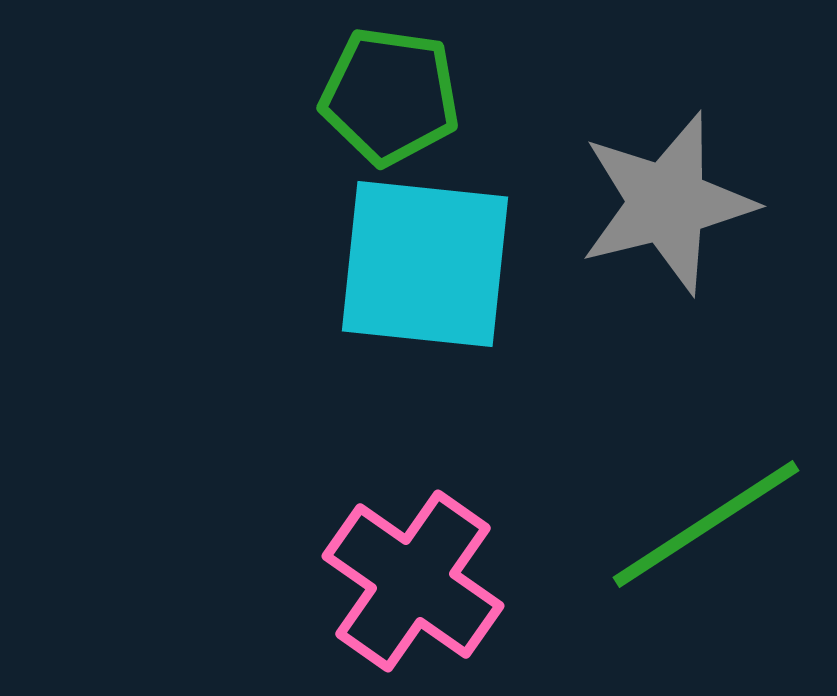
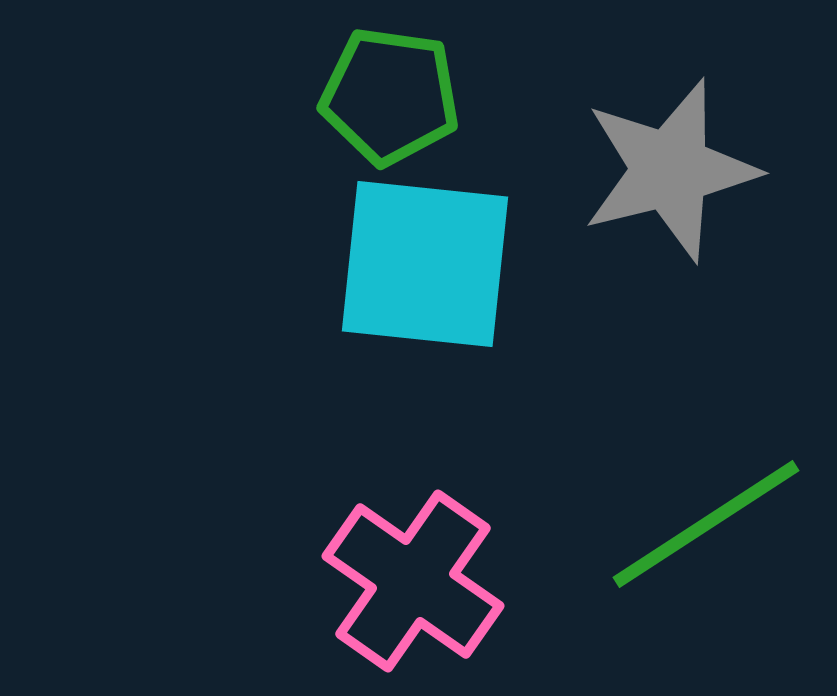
gray star: moved 3 px right, 33 px up
